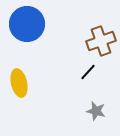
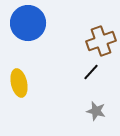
blue circle: moved 1 px right, 1 px up
black line: moved 3 px right
